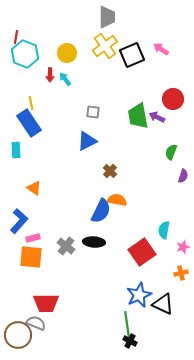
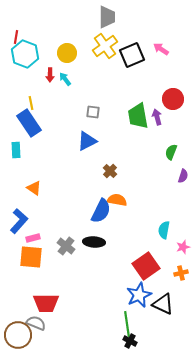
purple arrow: rotated 49 degrees clockwise
red square: moved 4 px right, 14 px down
